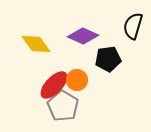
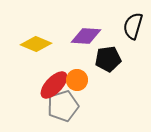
purple diamond: moved 3 px right; rotated 20 degrees counterclockwise
yellow diamond: rotated 32 degrees counterclockwise
gray pentagon: rotated 24 degrees clockwise
